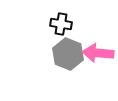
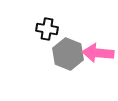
black cross: moved 14 px left, 5 px down
